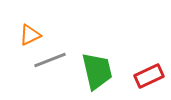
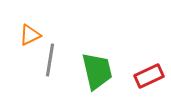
gray line: rotated 60 degrees counterclockwise
